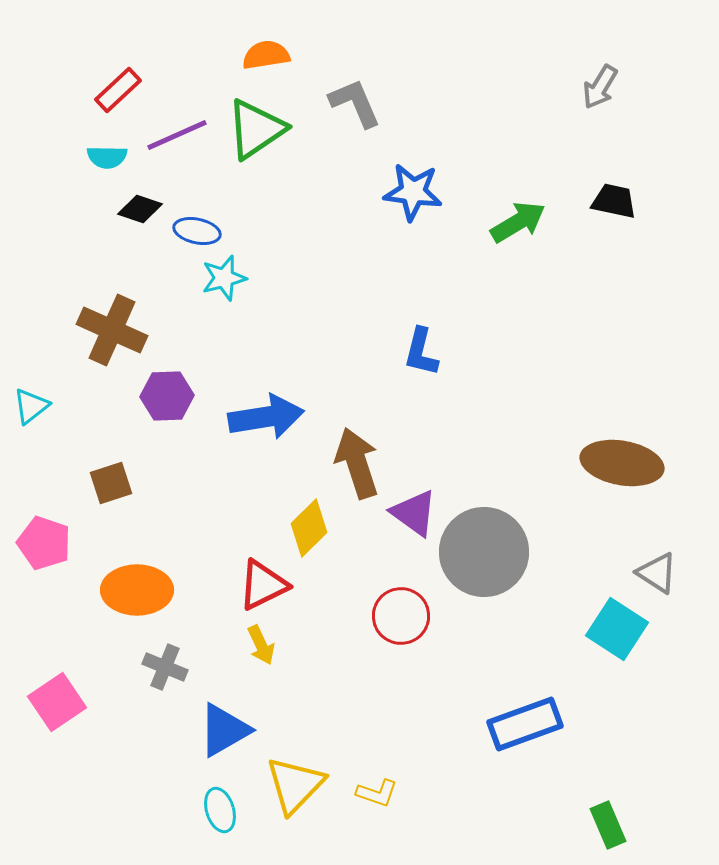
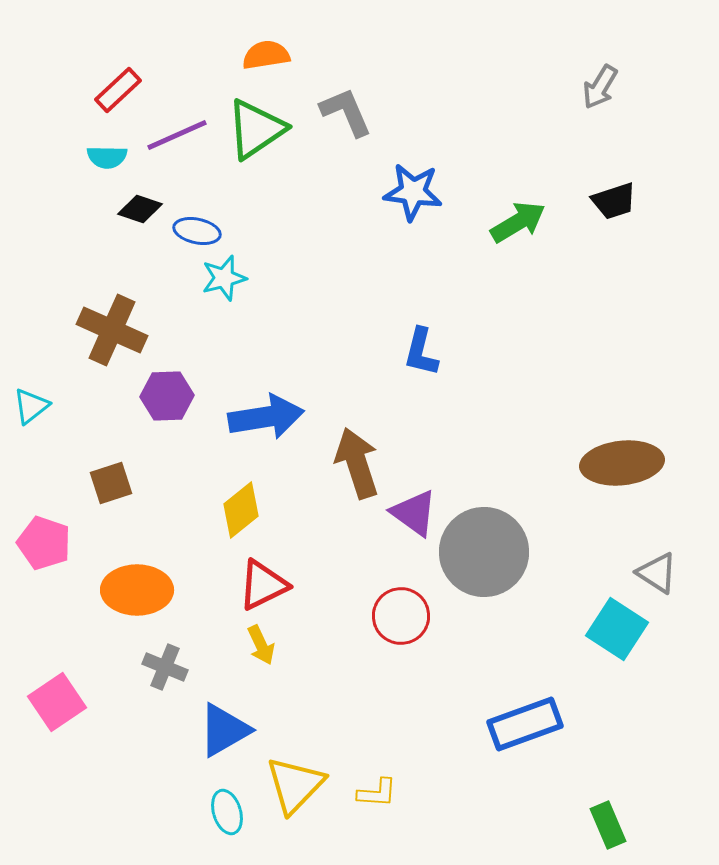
gray L-shape: moved 9 px left, 9 px down
black trapezoid: rotated 150 degrees clockwise
brown ellipse: rotated 16 degrees counterclockwise
yellow diamond: moved 68 px left, 18 px up; rotated 6 degrees clockwise
yellow L-shape: rotated 15 degrees counterclockwise
cyan ellipse: moved 7 px right, 2 px down
